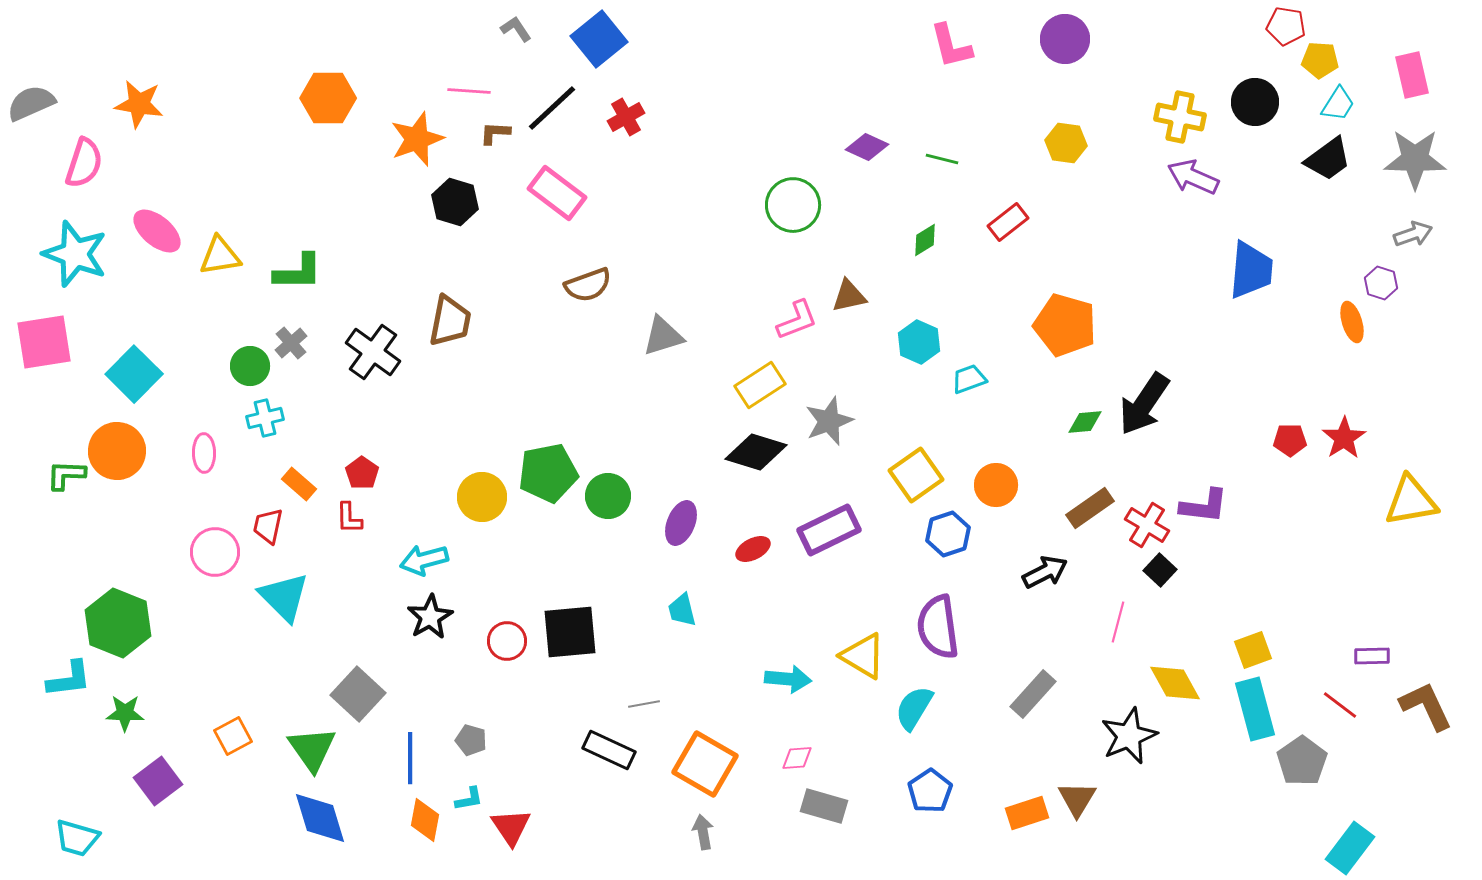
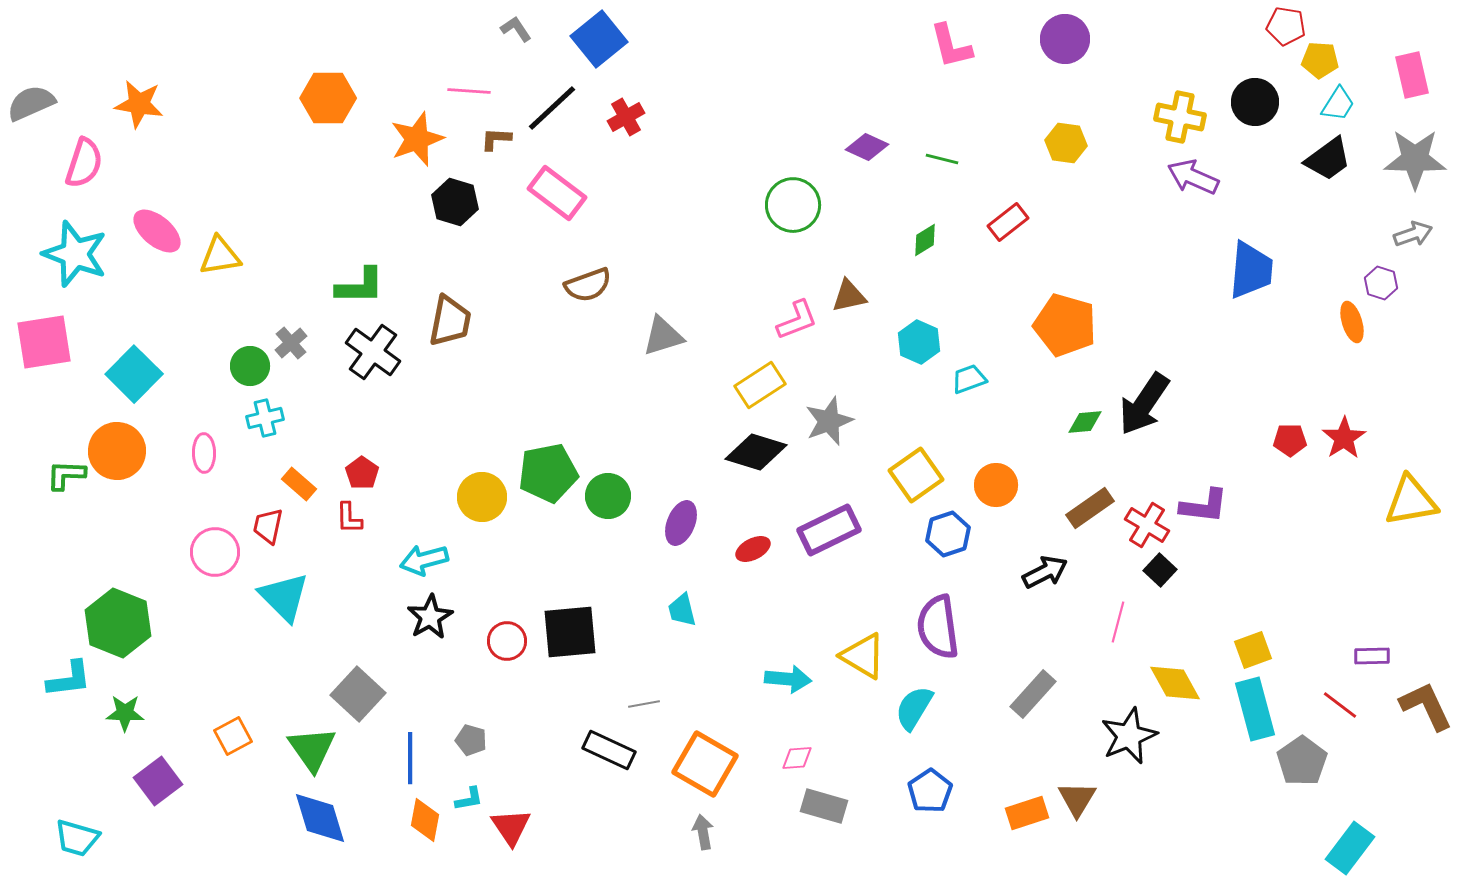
brown L-shape at (495, 133): moved 1 px right, 6 px down
green L-shape at (298, 272): moved 62 px right, 14 px down
